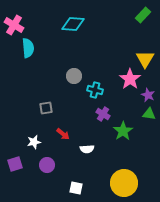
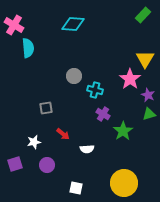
green triangle: rotated 24 degrees counterclockwise
